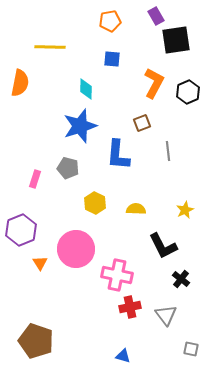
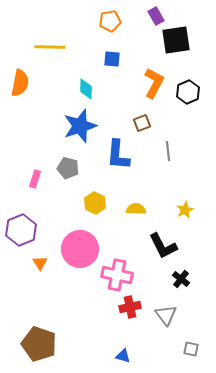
pink circle: moved 4 px right
brown pentagon: moved 3 px right, 3 px down
